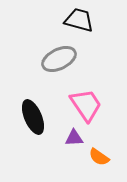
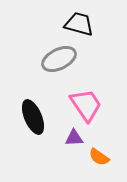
black trapezoid: moved 4 px down
